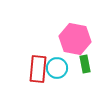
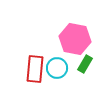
green rectangle: rotated 42 degrees clockwise
red rectangle: moved 3 px left
